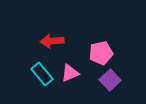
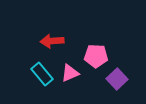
pink pentagon: moved 5 px left, 3 px down; rotated 15 degrees clockwise
purple square: moved 7 px right, 1 px up
